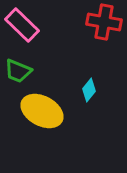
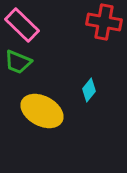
green trapezoid: moved 9 px up
